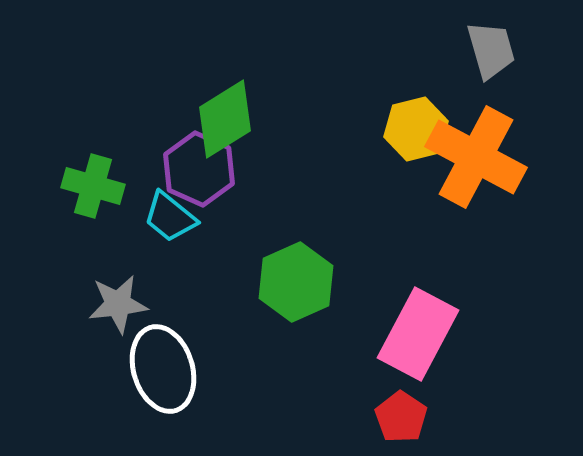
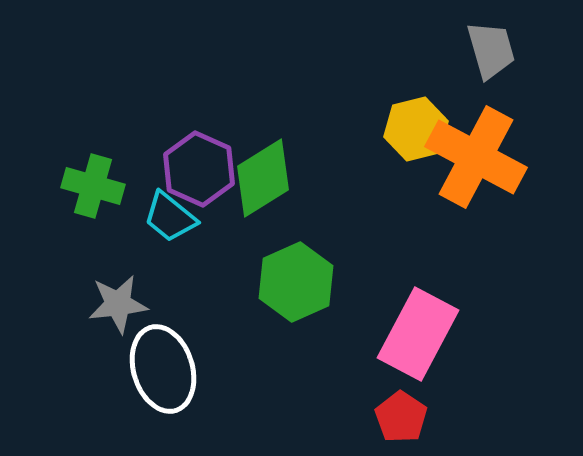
green diamond: moved 38 px right, 59 px down
